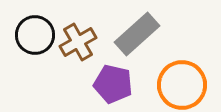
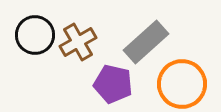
gray rectangle: moved 9 px right, 8 px down
orange circle: moved 1 px up
